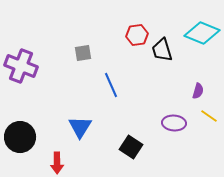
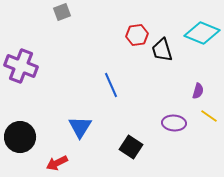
gray square: moved 21 px left, 41 px up; rotated 12 degrees counterclockwise
red arrow: rotated 65 degrees clockwise
